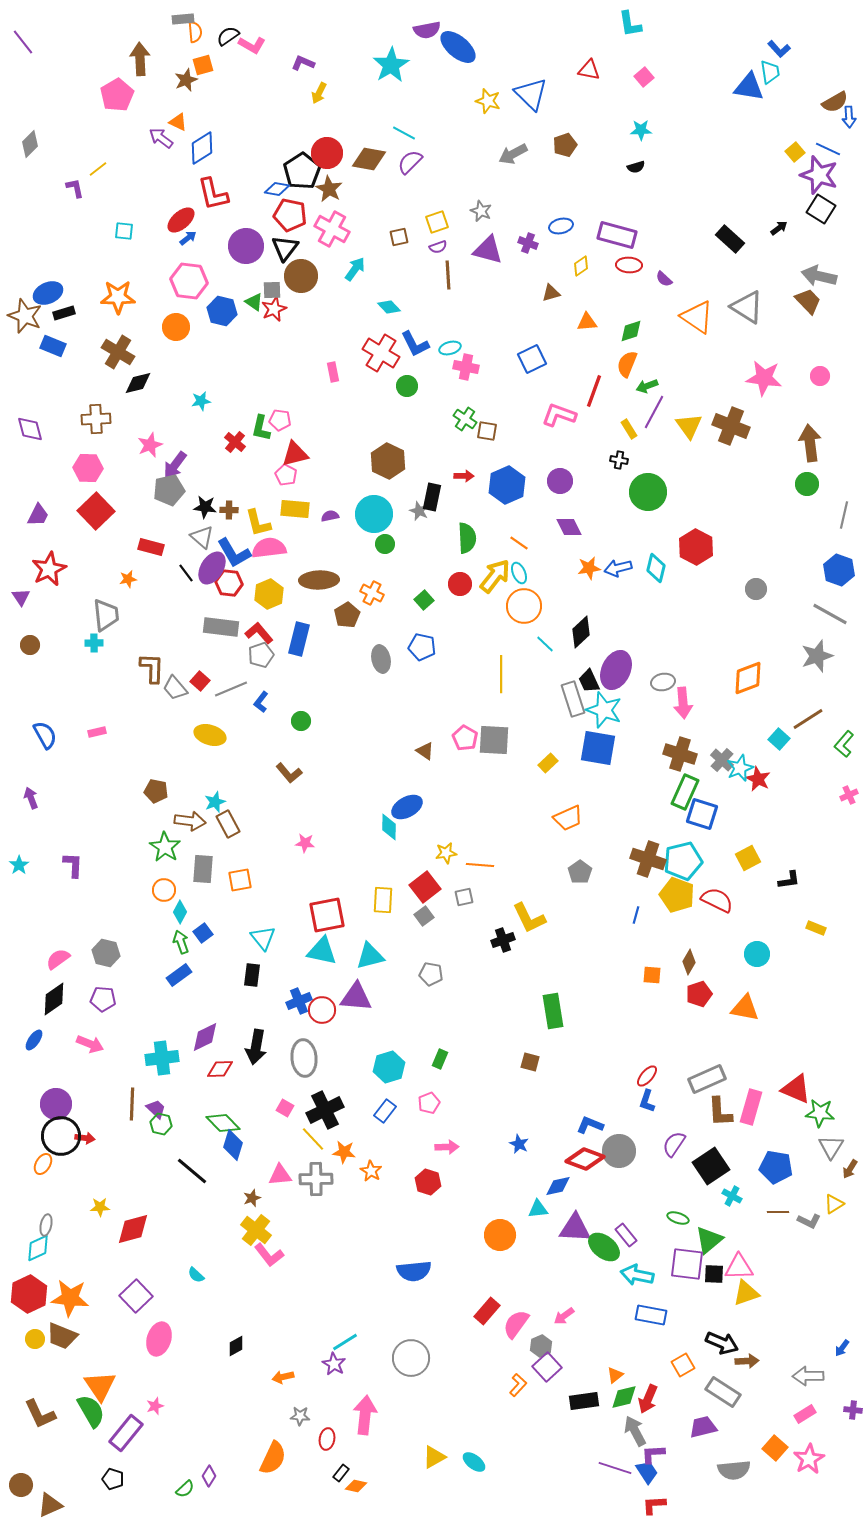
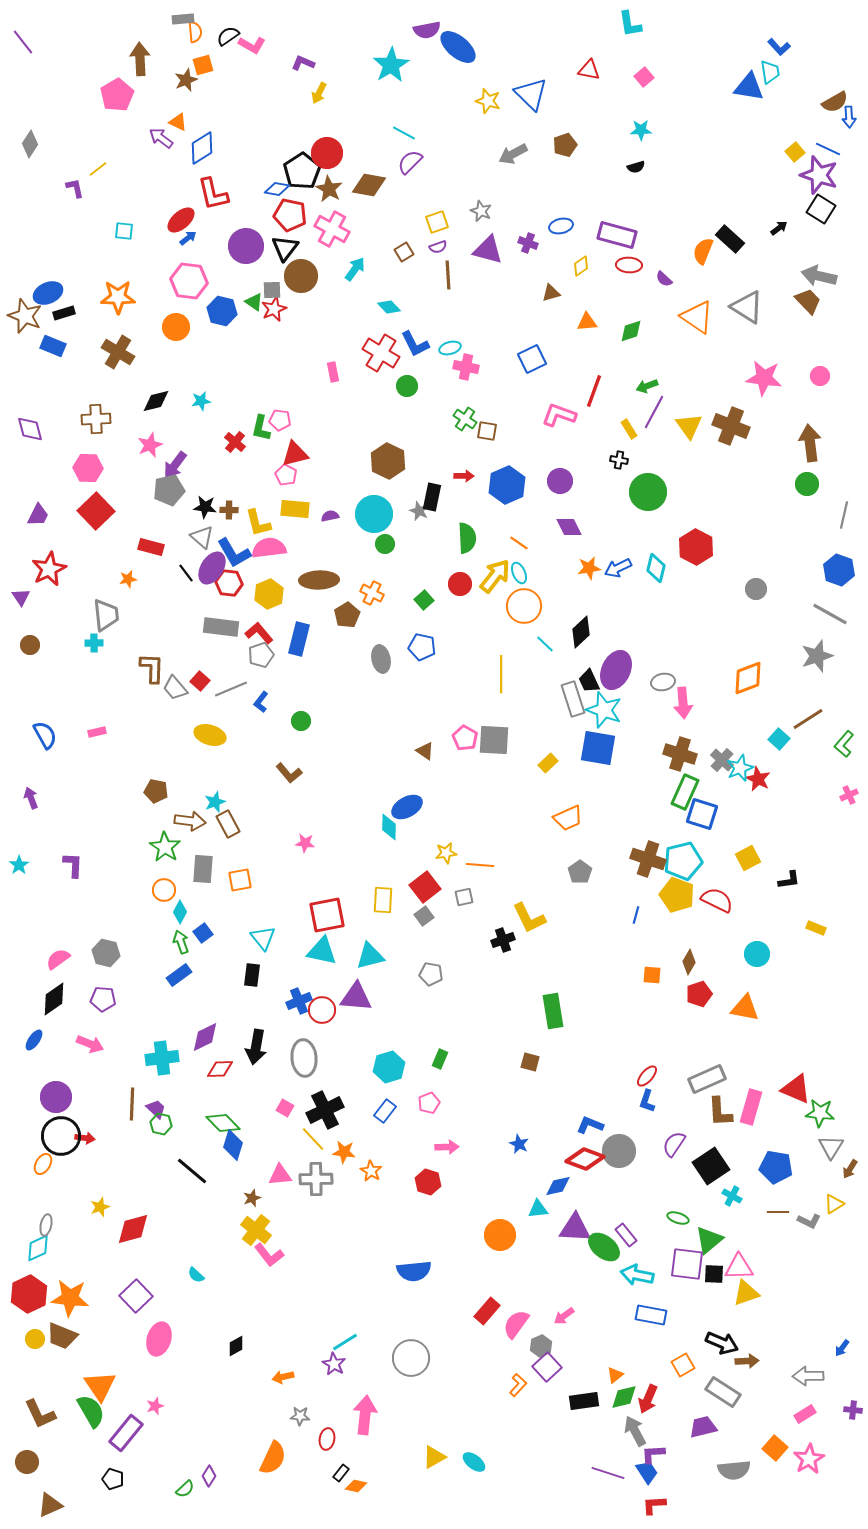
blue L-shape at (779, 49): moved 2 px up
gray diamond at (30, 144): rotated 12 degrees counterclockwise
brown diamond at (369, 159): moved 26 px down
brown square at (399, 237): moved 5 px right, 15 px down; rotated 18 degrees counterclockwise
orange semicircle at (627, 364): moved 76 px right, 113 px up
black diamond at (138, 383): moved 18 px right, 18 px down
blue arrow at (618, 568): rotated 12 degrees counterclockwise
purple circle at (56, 1104): moved 7 px up
yellow star at (100, 1207): rotated 18 degrees counterclockwise
purple line at (615, 1468): moved 7 px left, 5 px down
brown circle at (21, 1485): moved 6 px right, 23 px up
